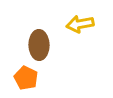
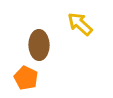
yellow arrow: rotated 52 degrees clockwise
